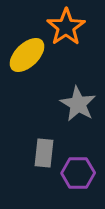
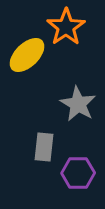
gray rectangle: moved 6 px up
